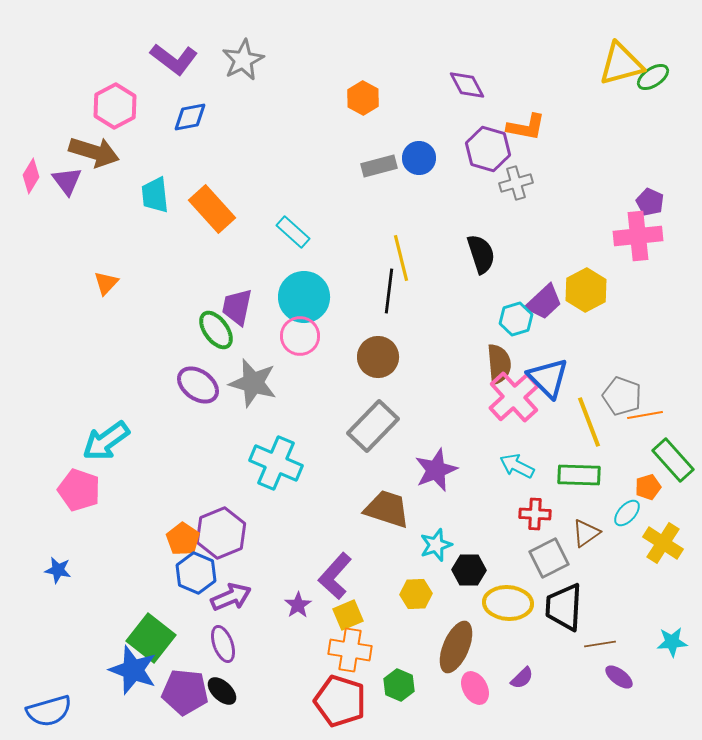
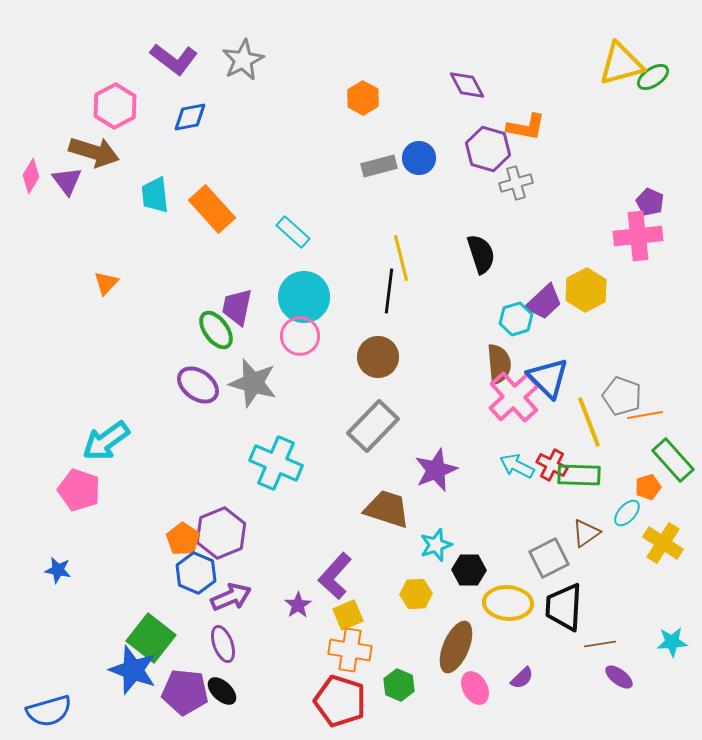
red cross at (535, 514): moved 17 px right, 49 px up; rotated 24 degrees clockwise
